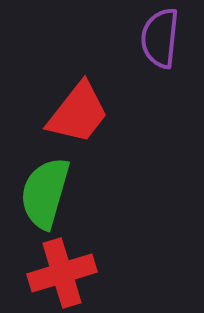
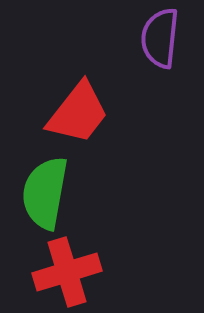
green semicircle: rotated 6 degrees counterclockwise
red cross: moved 5 px right, 1 px up
